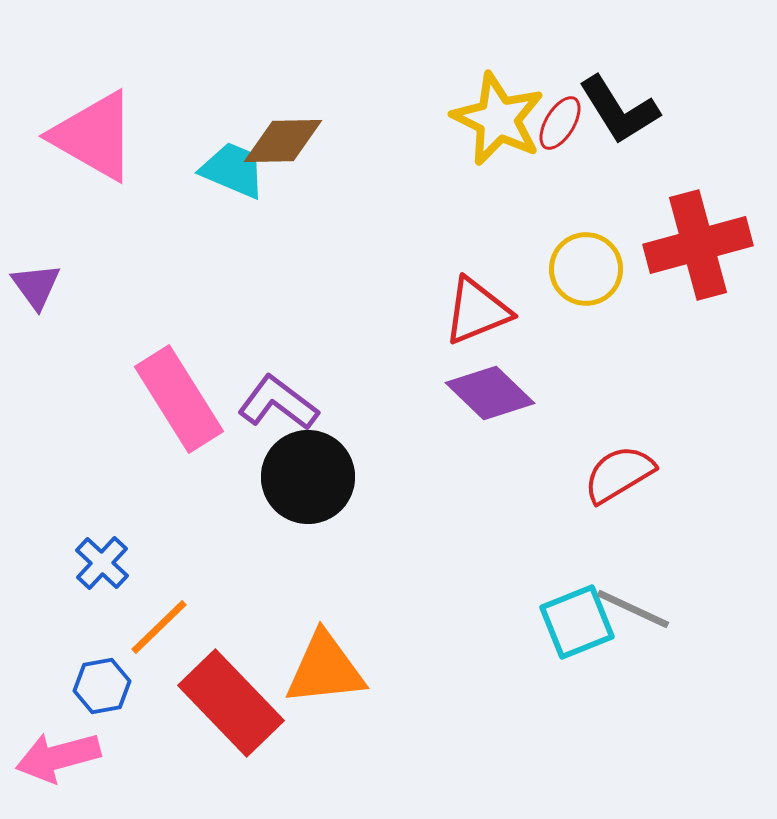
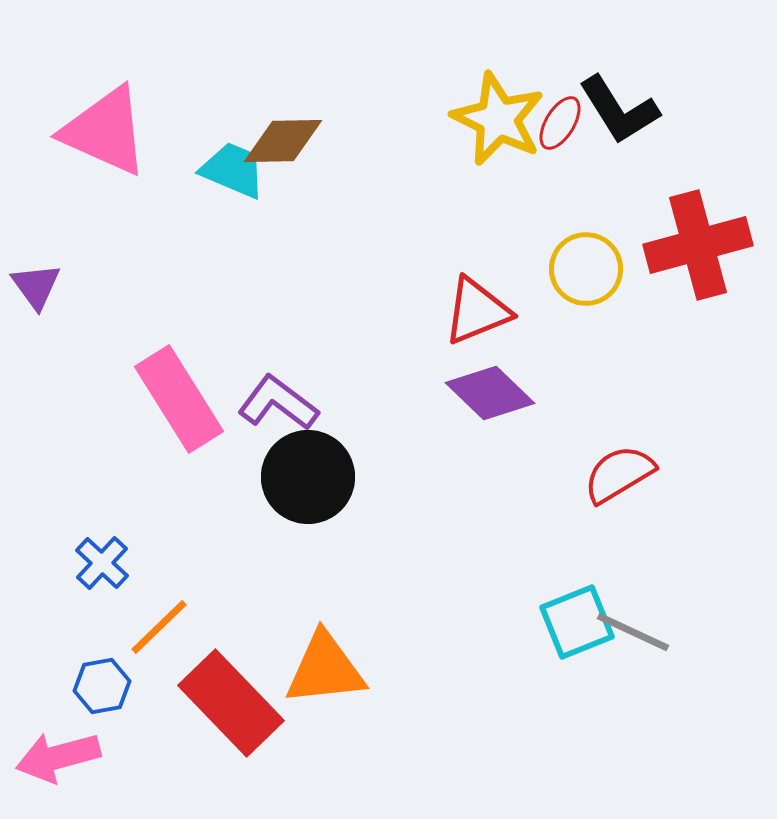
pink triangle: moved 11 px right, 5 px up; rotated 6 degrees counterclockwise
gray line: moved 23 px down
